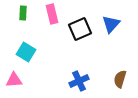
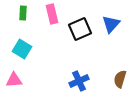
cyan square: moved 4 px left, 3 px up
